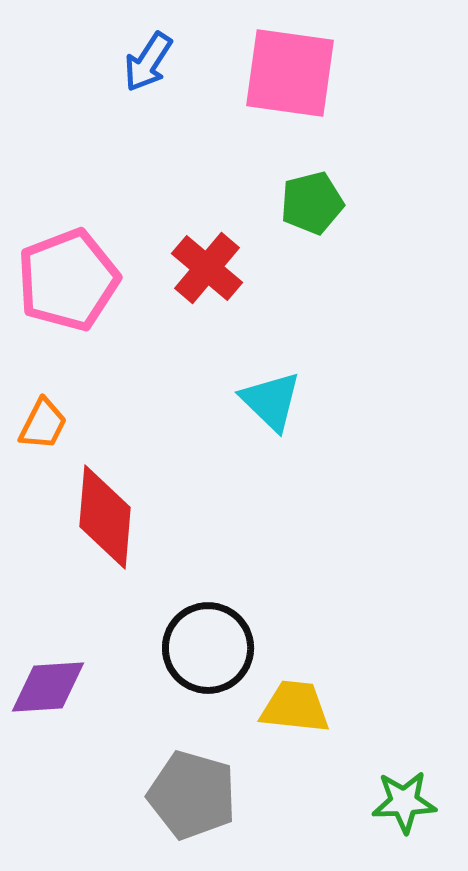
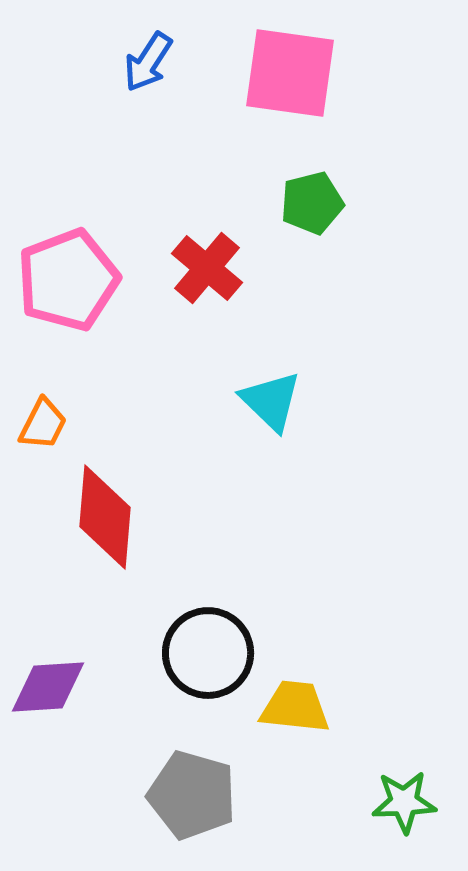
black circle: moved 5 px down
